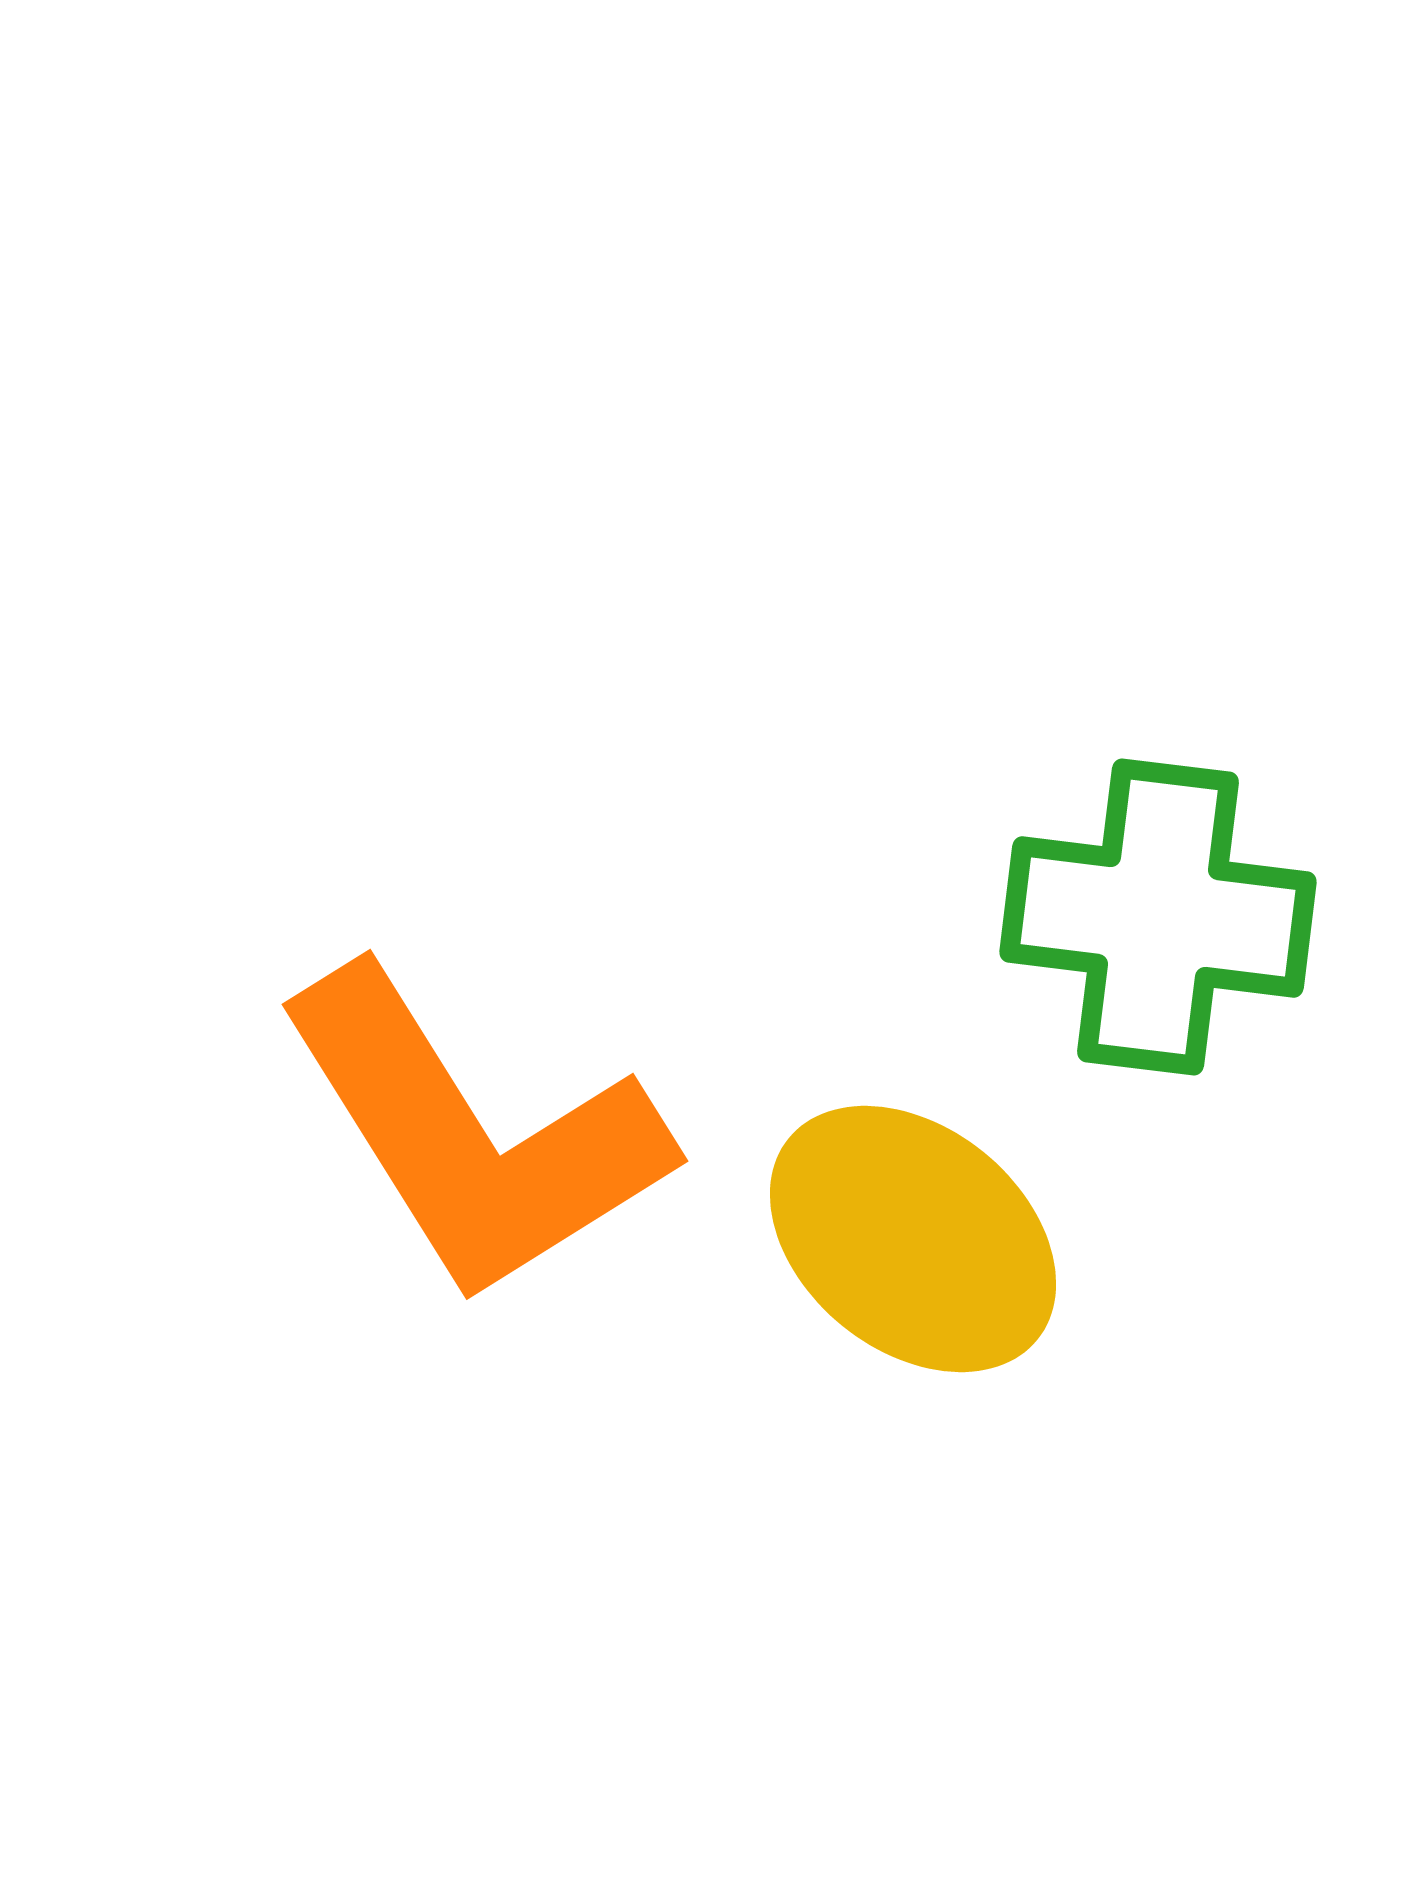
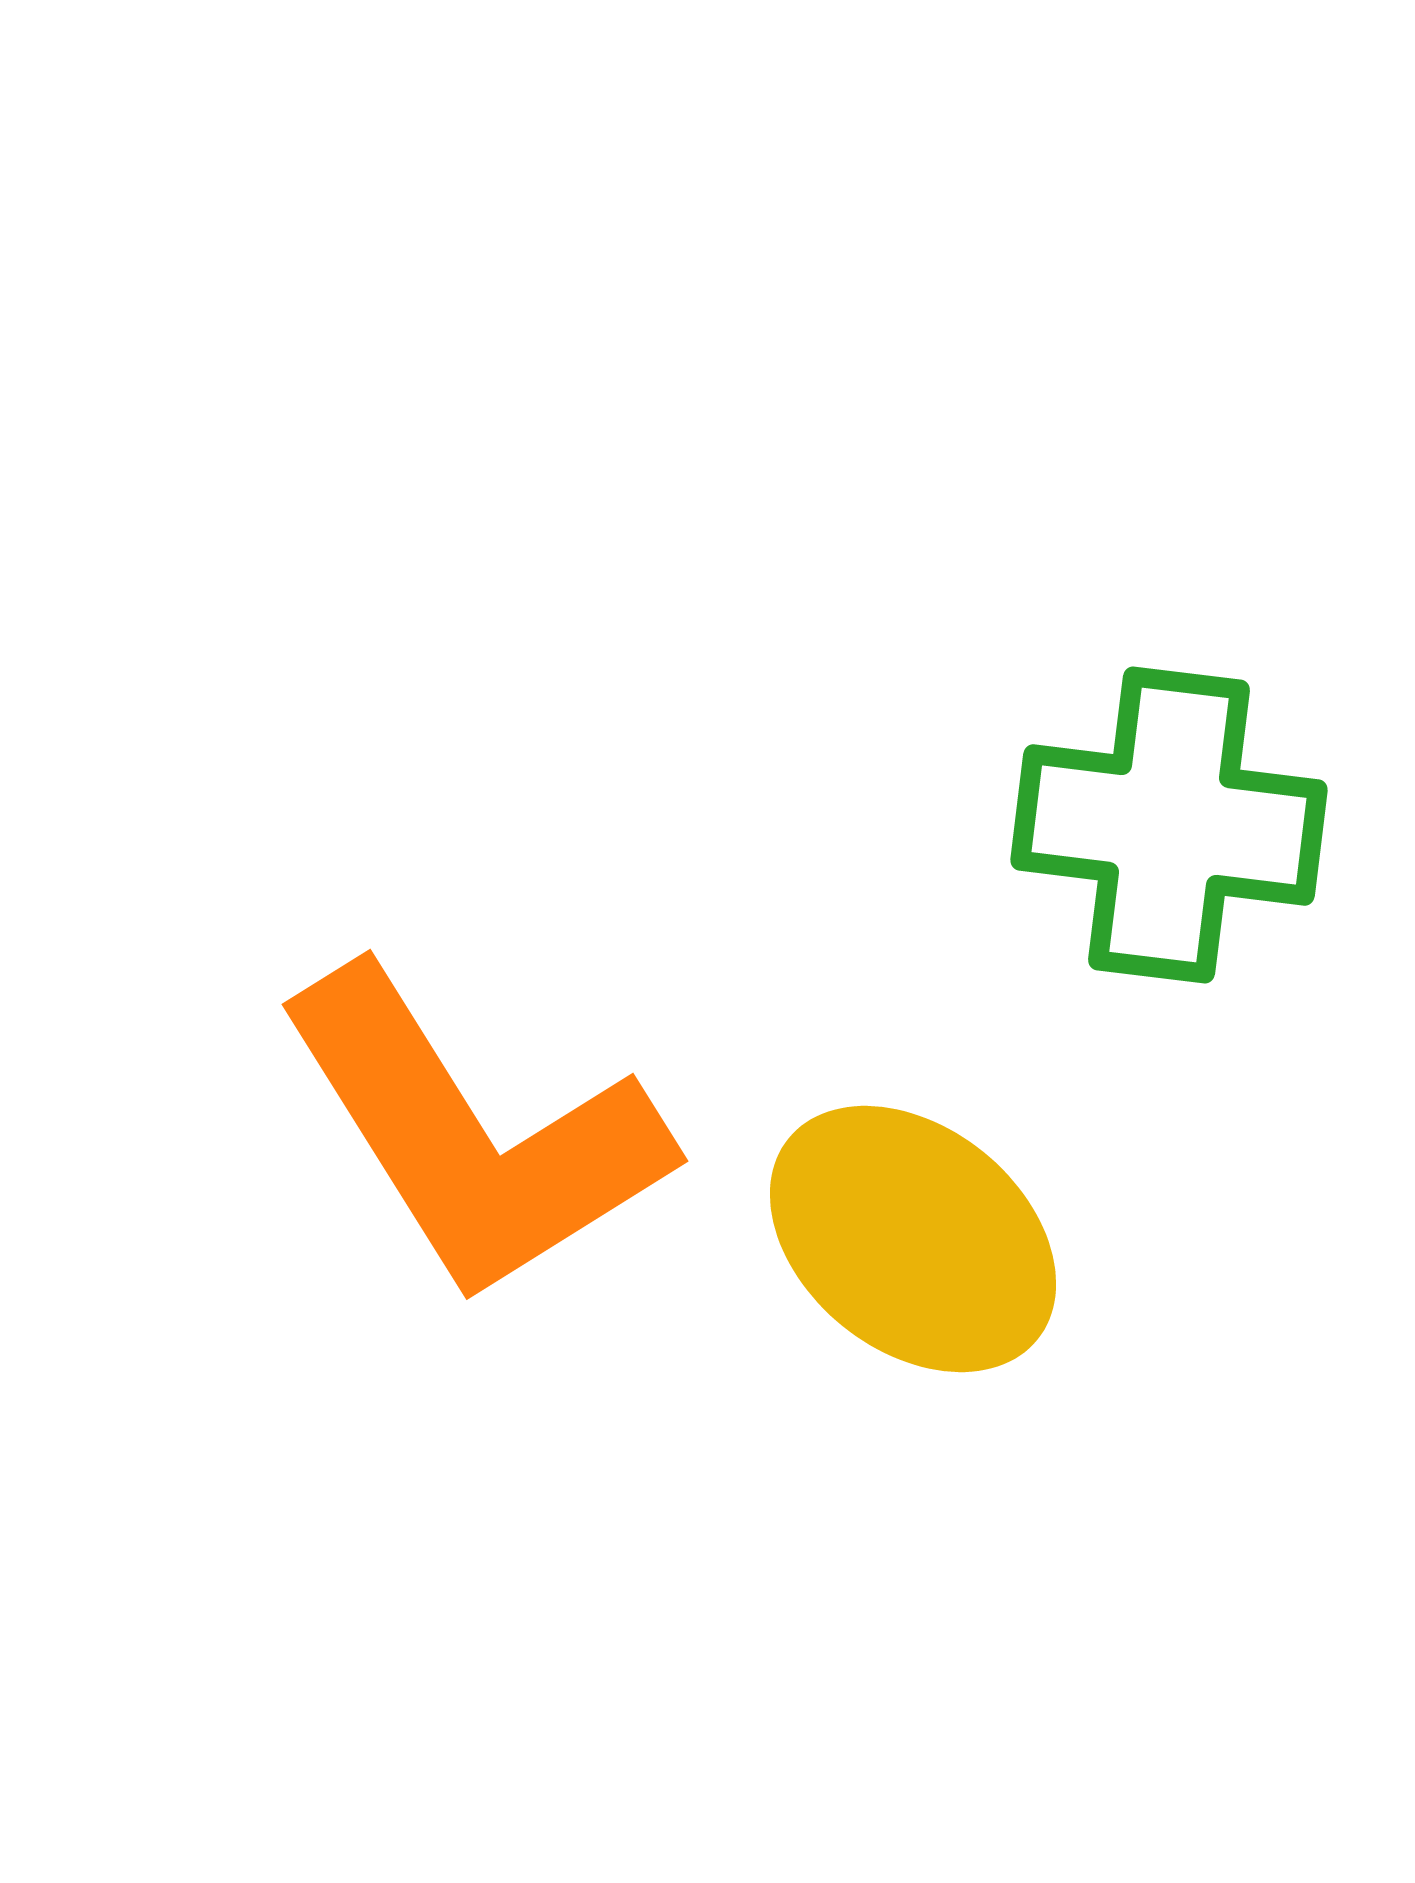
green cross: moved 11 px right, 92 px up
